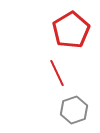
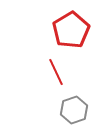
red line: moved 1 px left, 1 px up
